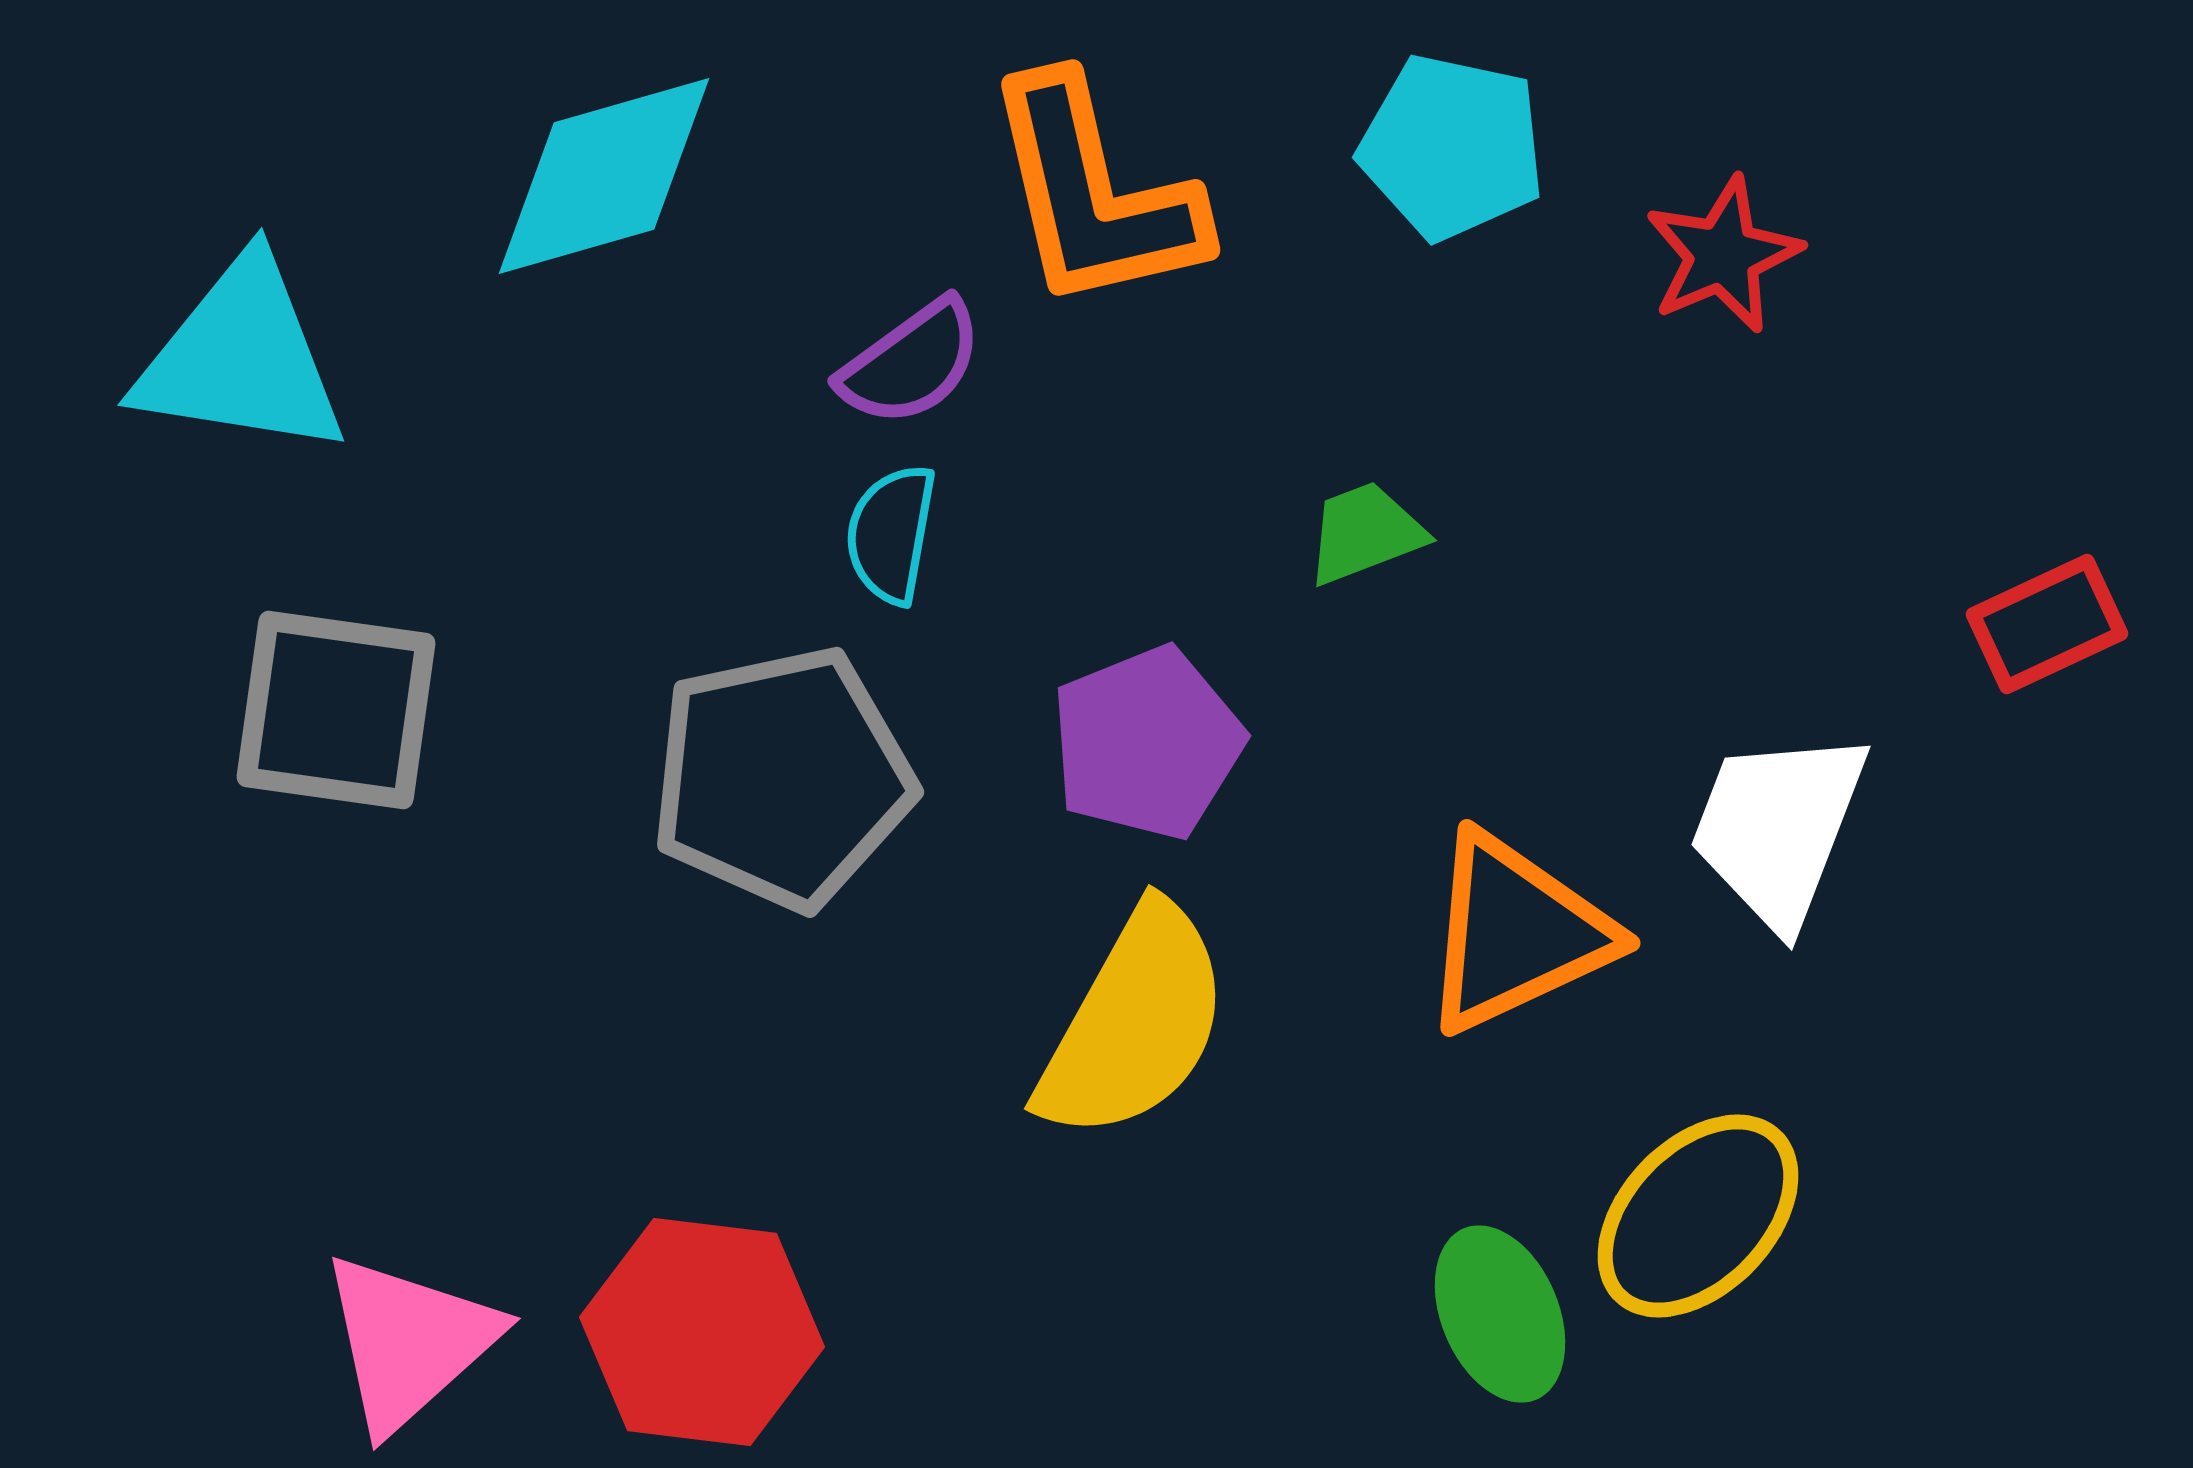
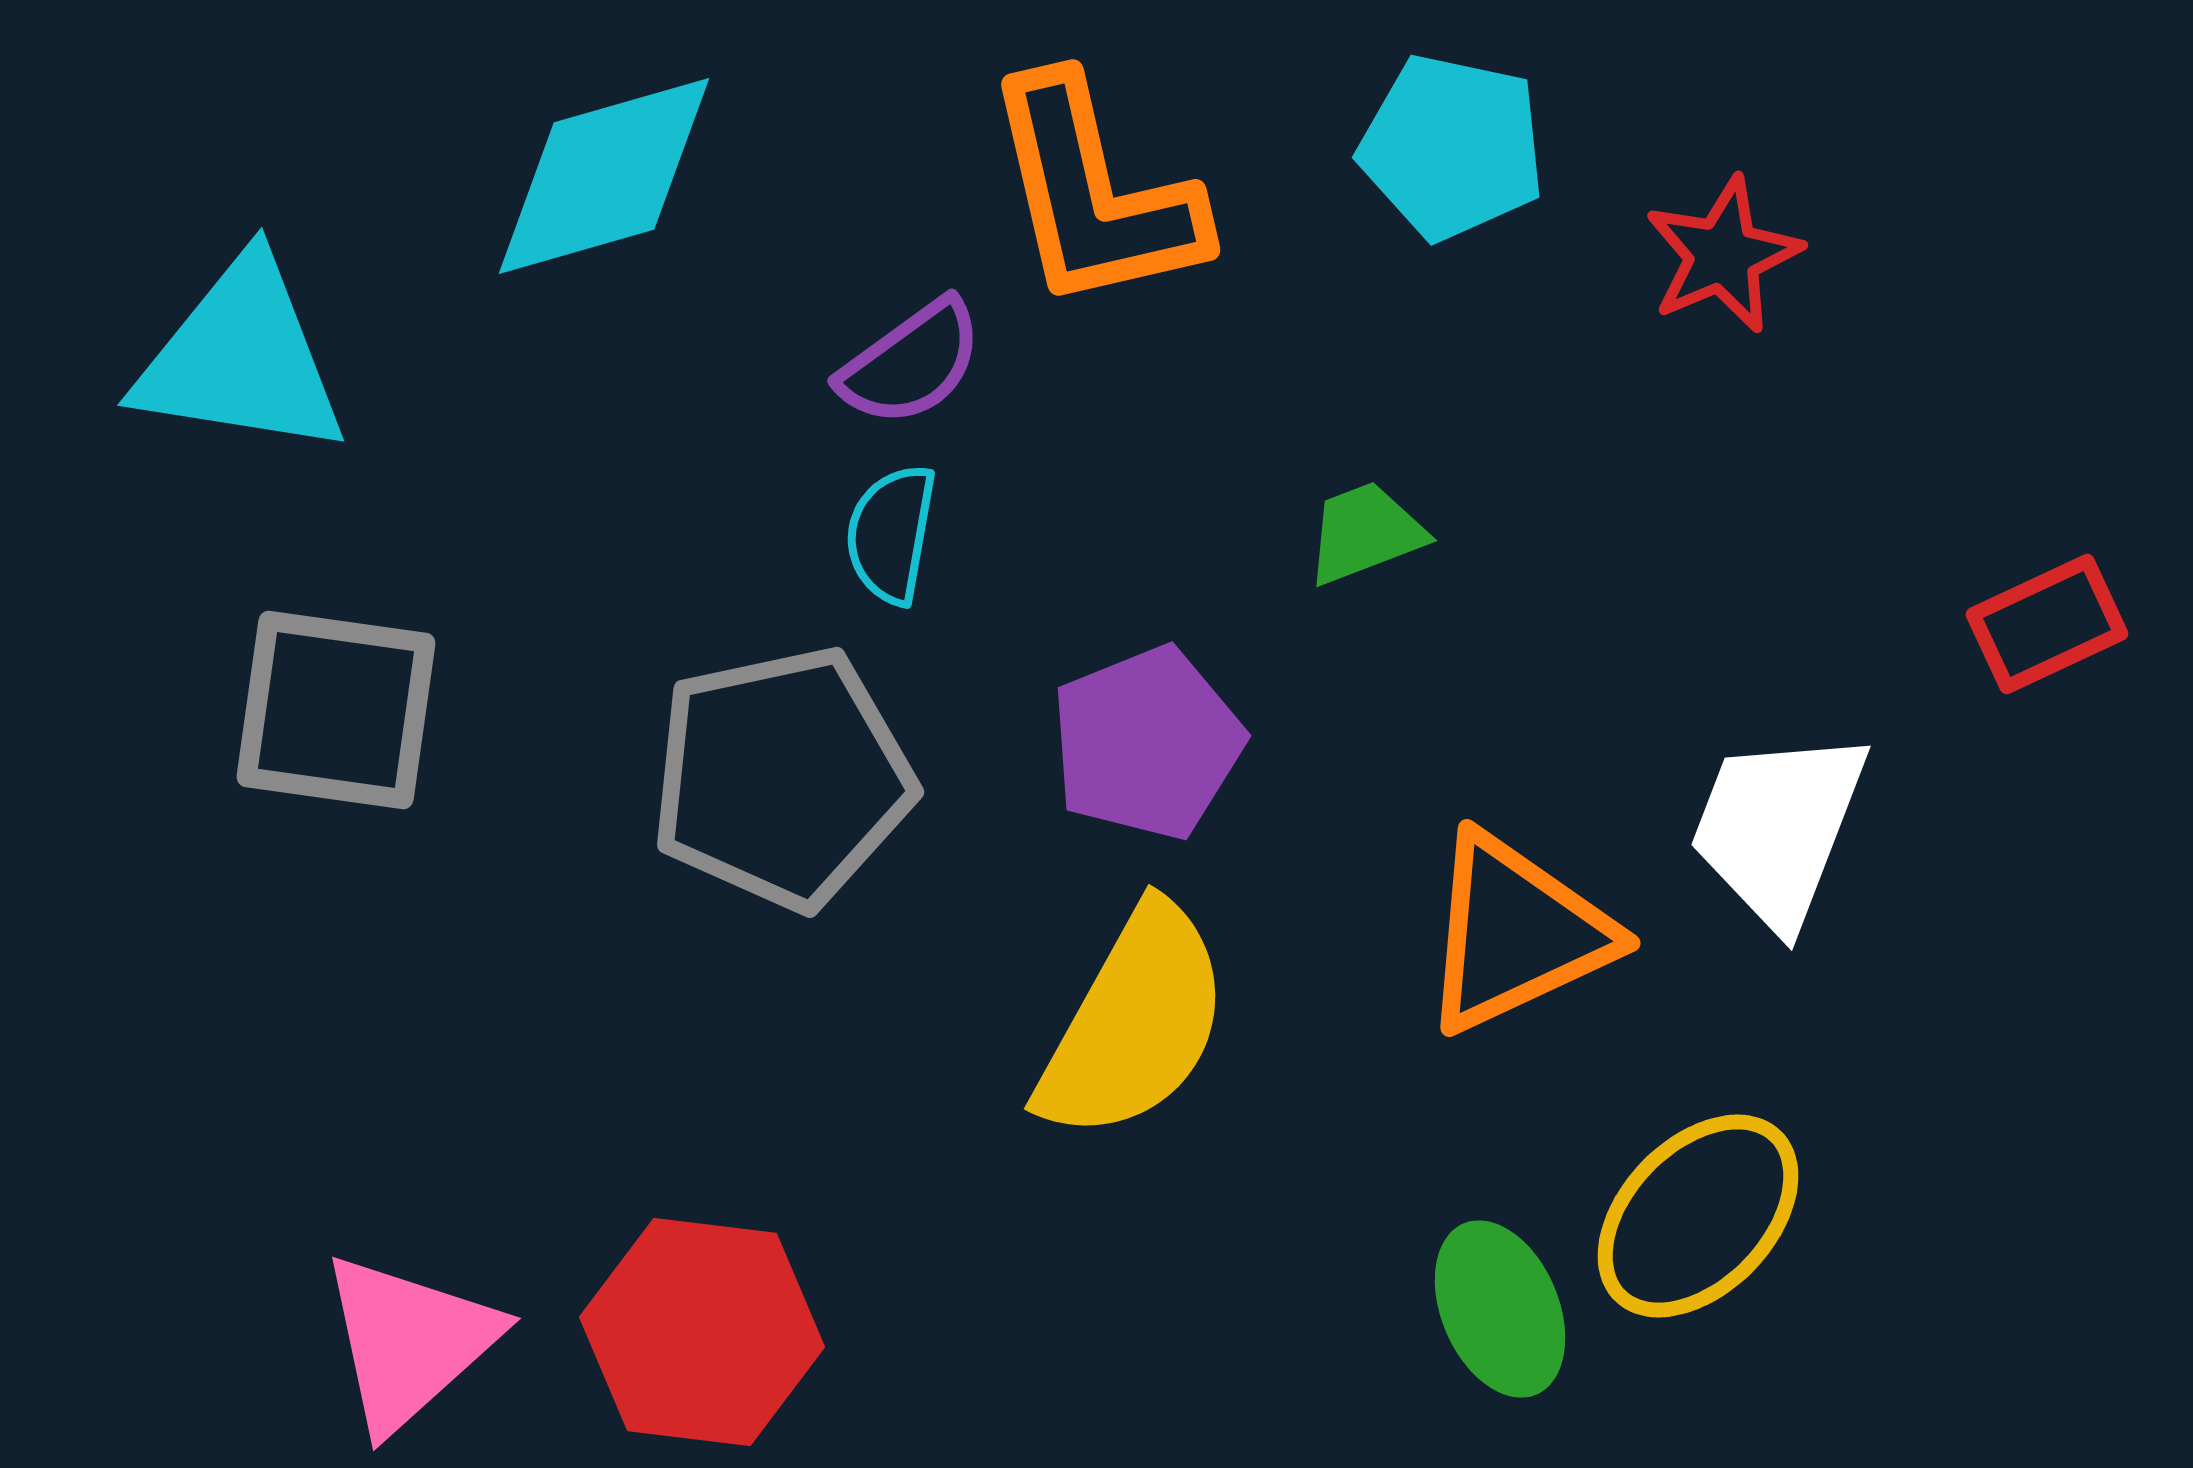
green ellipse: moved 5 px up
